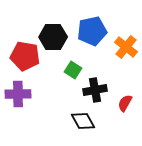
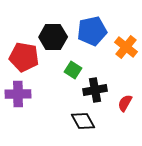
red pentagon: moved 1 px left, 1 px down
